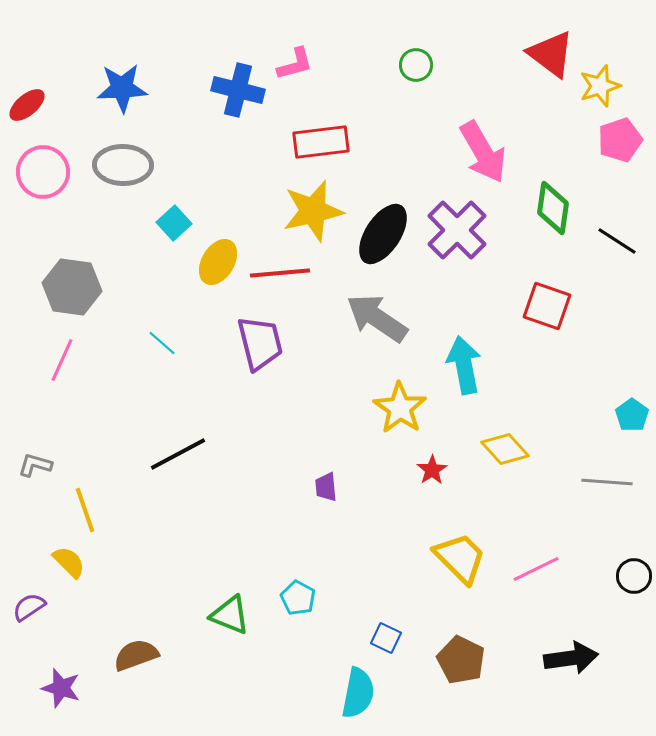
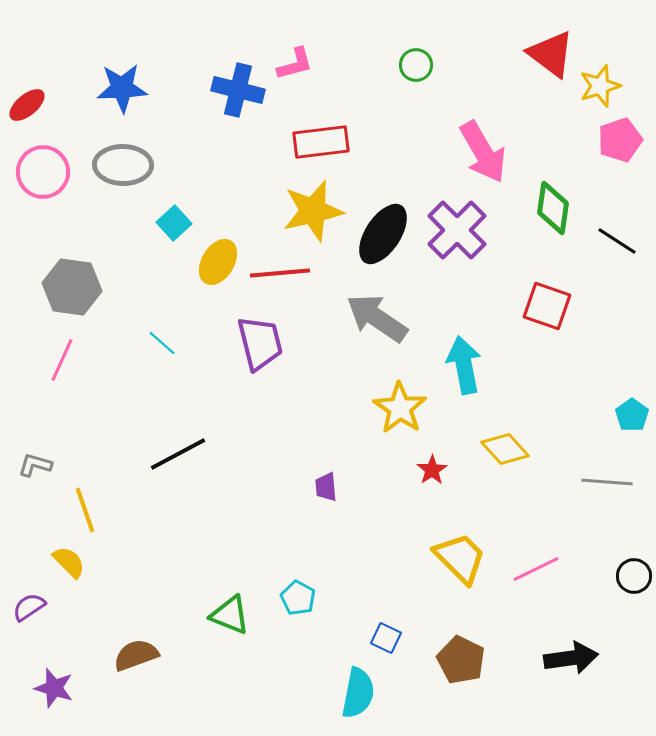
purple star at (61, 688): moved 7 px left
